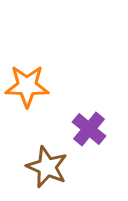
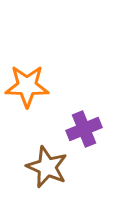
purple cross: moved 5 px left; rotated 28 degrees clockwise
